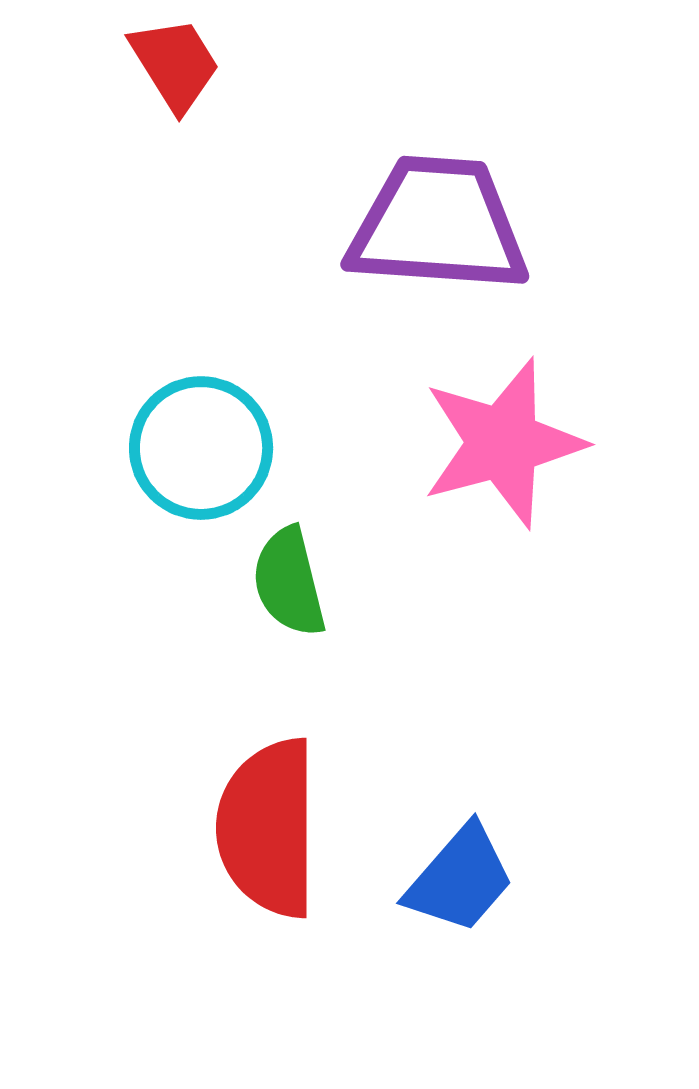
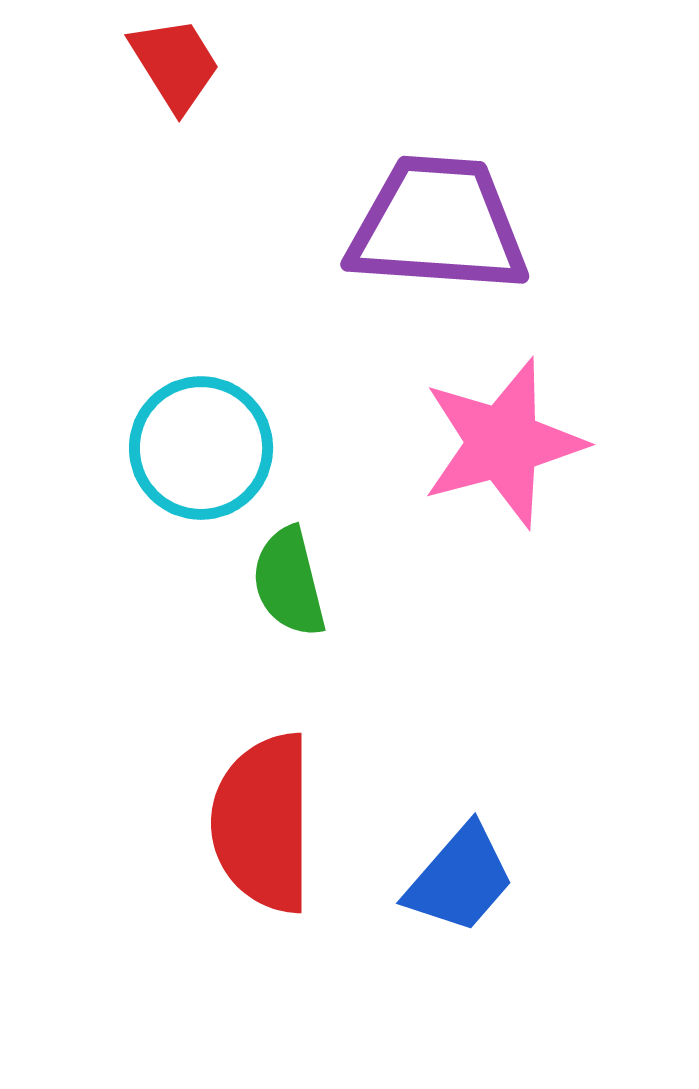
red semicircle: moved 5 px left, 5 px up
